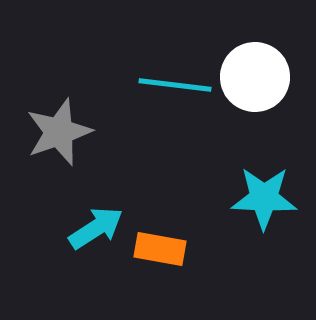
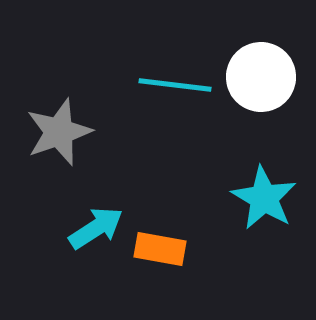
white circle: moved 6 px right
cyan star: rotated 28 degrees clockwise
